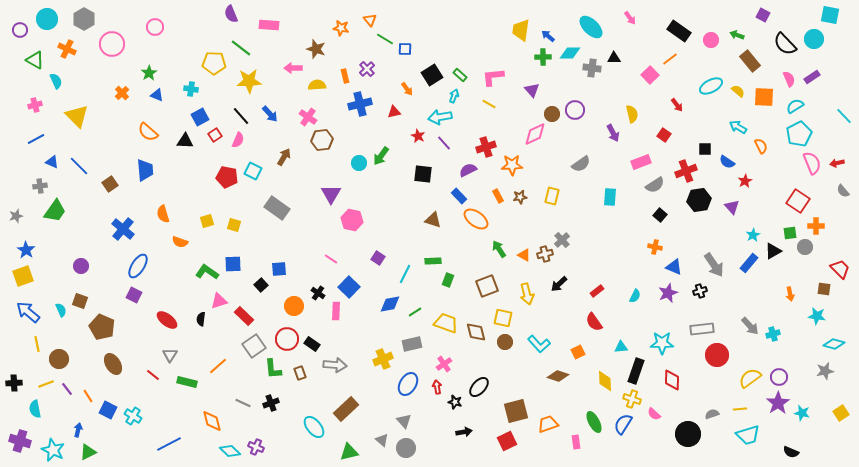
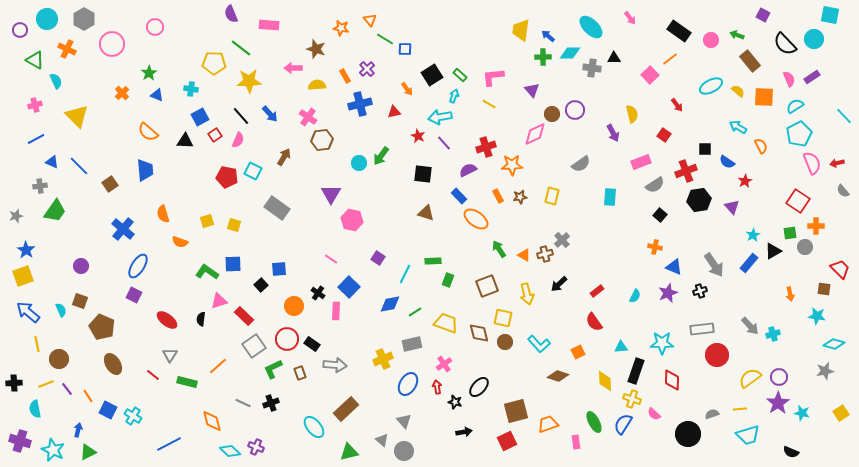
orange rectangle at (345, 76): rotated 16 degrees counterclockwise
brown triangle at (433, 220): moved 7 px left, 7 px up
brown diamond at (476, 332): moved 3 px right, 1 px down
green L-shape at (273, 369): rotated 70 degrees clockwise
gray circle at (406, 448): moved 2 px left, 3 px down
